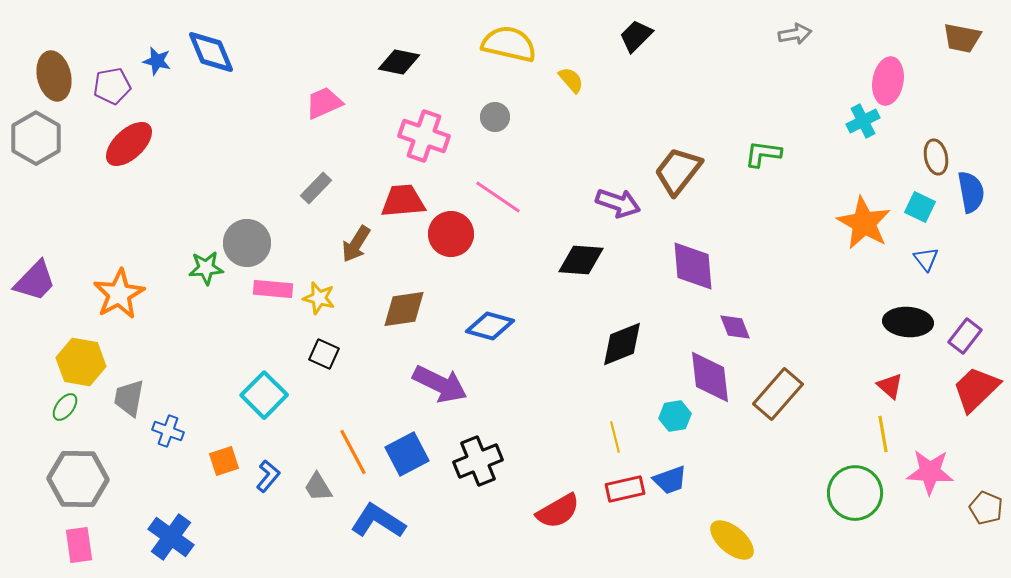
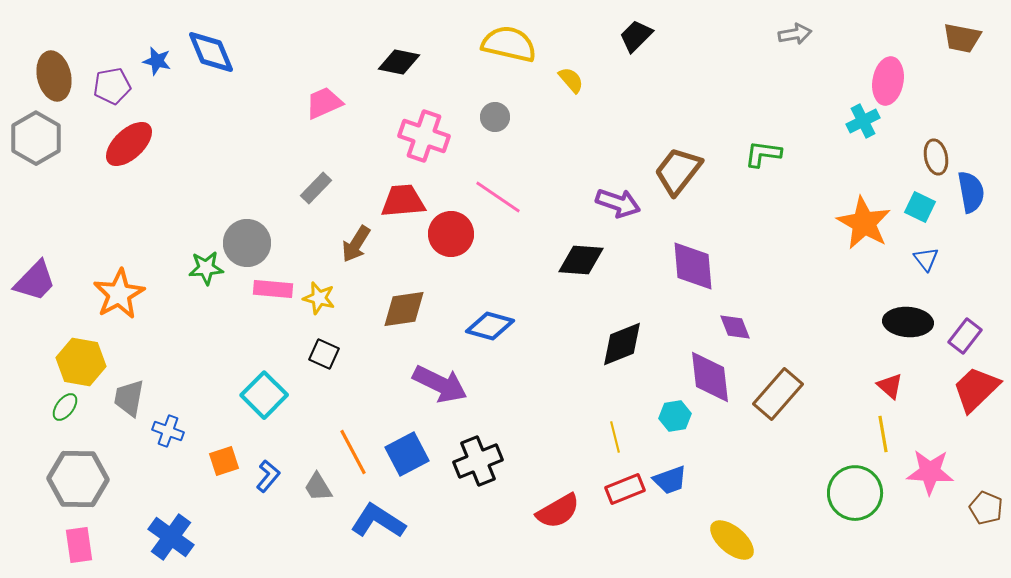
red rectangle at (625, 489): rotated 9 degrees counterclockwise
